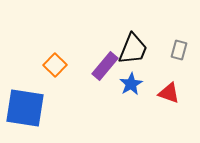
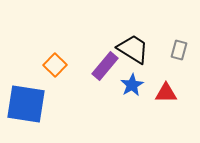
black trapezoid: rotated 80 degrees counterclockwise
blue star: moved 1 px right, 1 px down
red triangle: moved 3 px left; rotated 20 degrees counterclockwise
blue square: moved 1 px right, 4 px up
